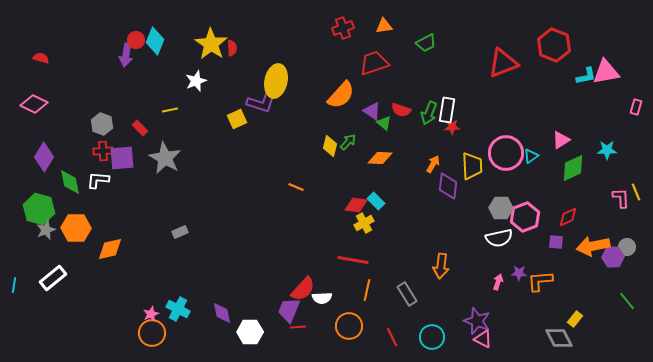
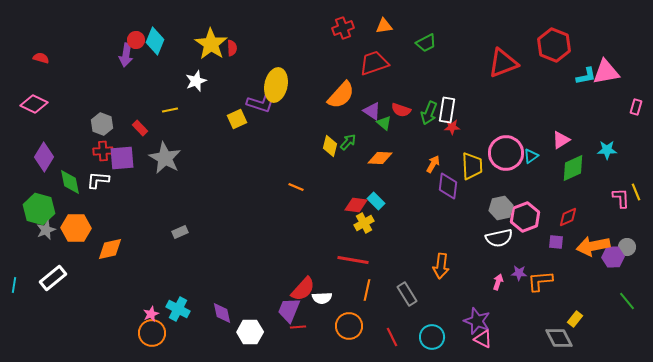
yellow ellipse at (276, 81): moved 4 px down
gray hexagon at (501, 208): rotated 15 degrees counterclockwise
